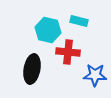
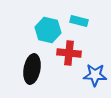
red cross: moved 1 px right, 1 px down
